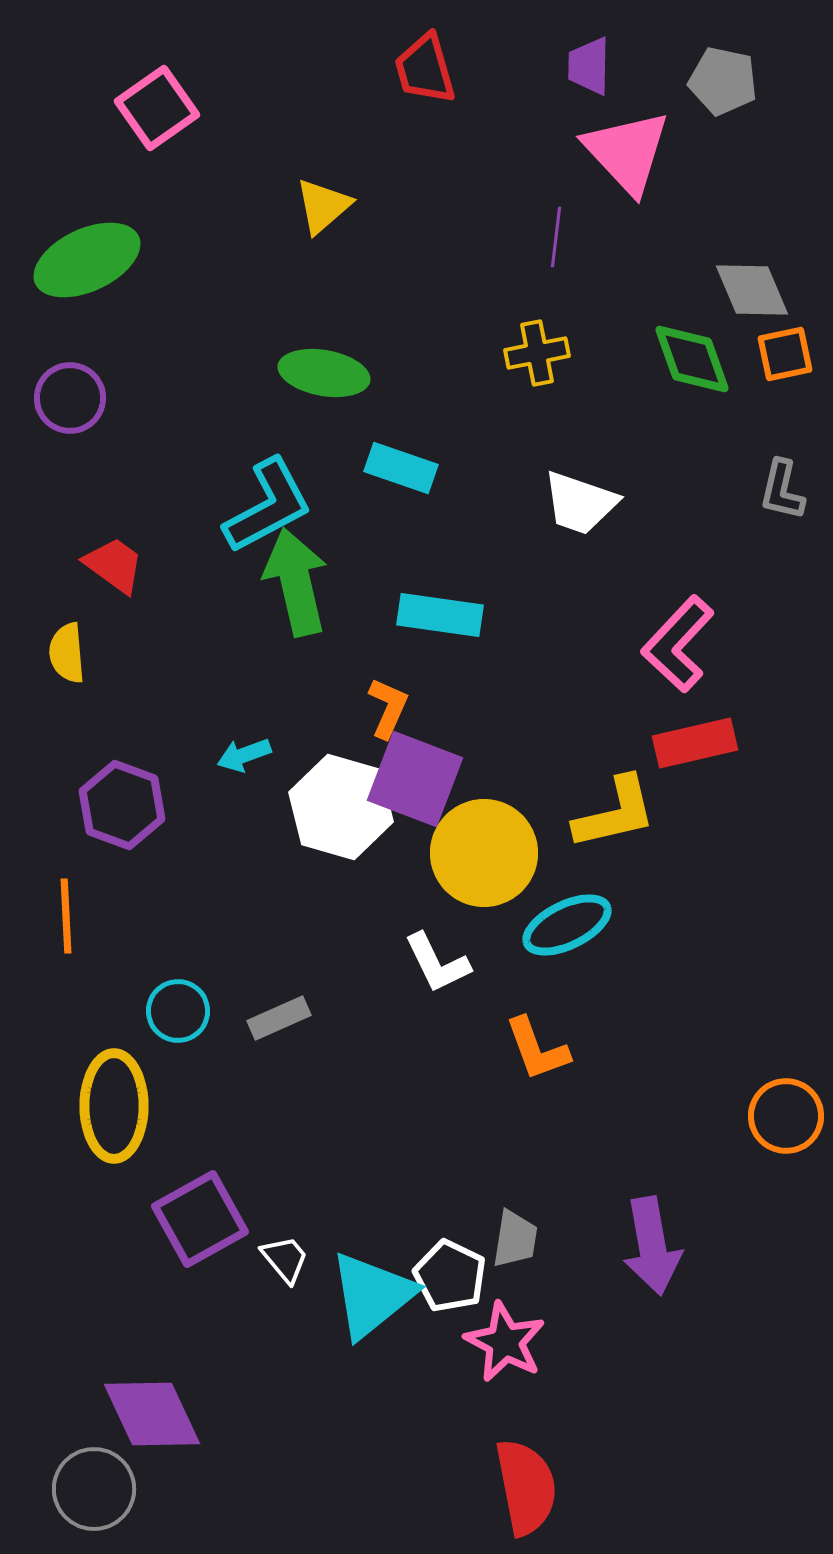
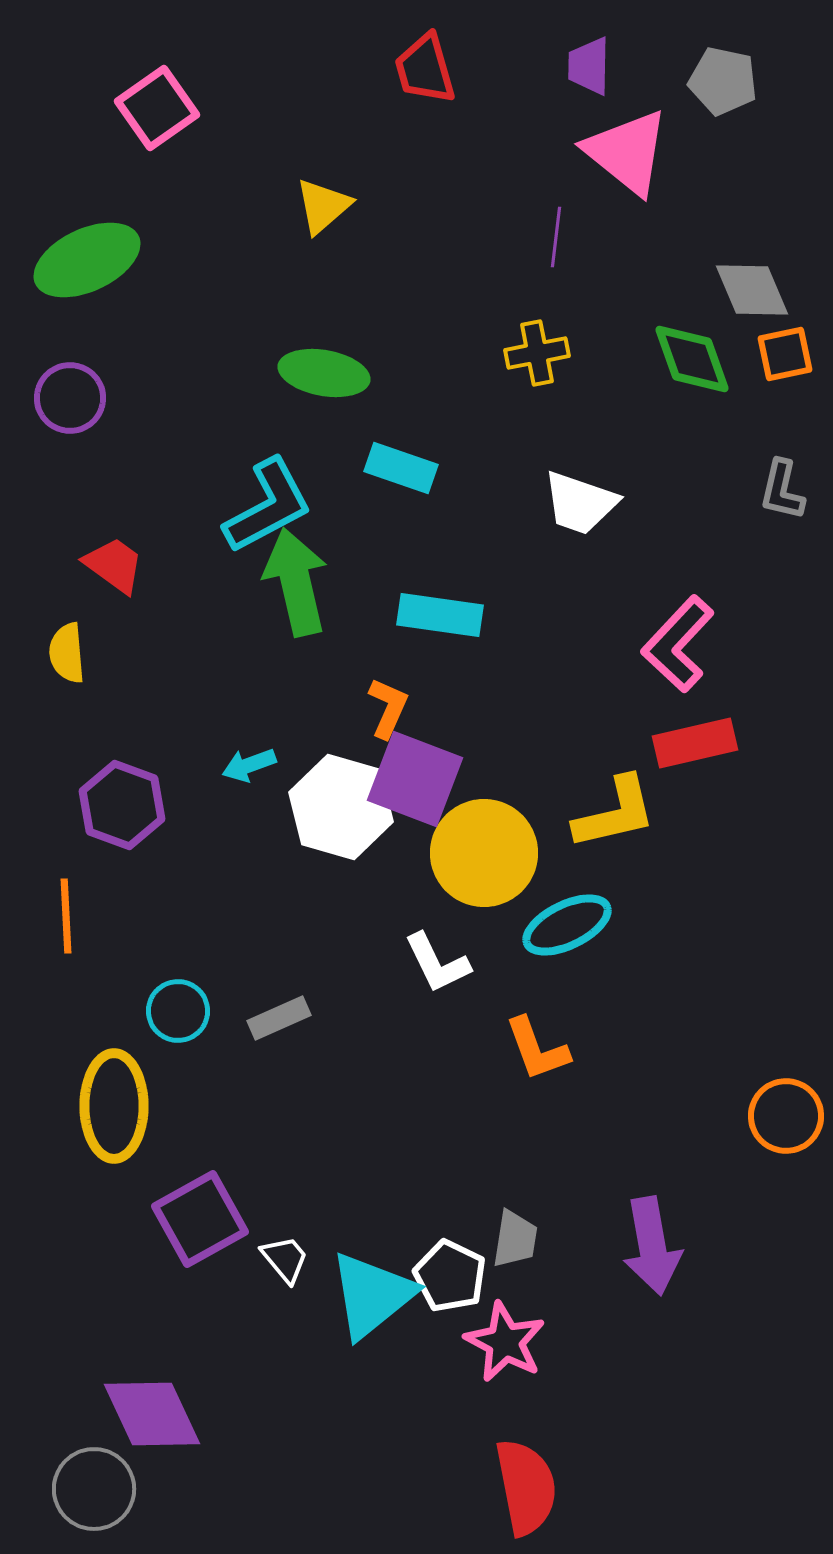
pink triangle at (627, 152): rotated 8 degrees counterclockwise
cyan arrow at (244, 755): moved 5 px right, 10 px down
